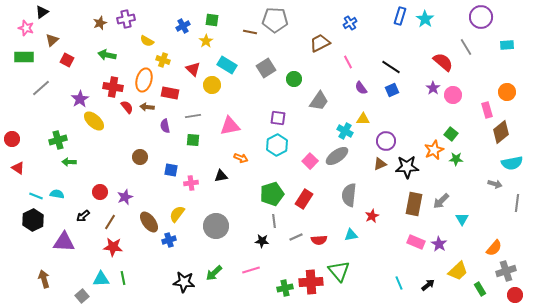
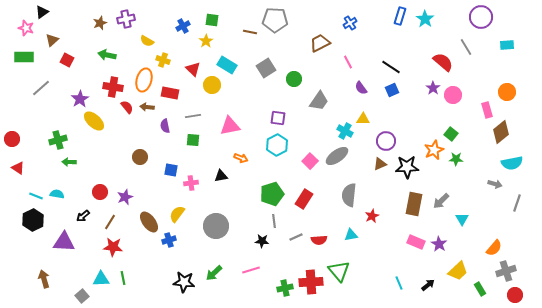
gray line at (517, 203): rotated 12 degrees clockwise
